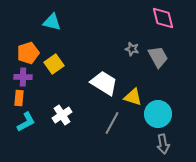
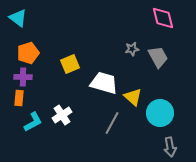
cyan triangle: moved 34 px left, 4 px up; rotated 24 degrees clockwise
gray star: rotated 24 degrees counterclockwise
yellow square: moved 16 px right; rotated 12 degrees clockwise
white trapezoid: rotated 16 degrees counterclockwise
yellow triangle: rotated 24 degrees clockwise
cyan circle: moved 2 px right, 1 px up
cyan L-shape: moved 7 px right
gray arrow: moved 7 px right, 3 px down
